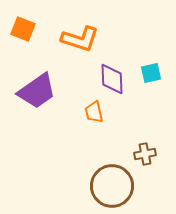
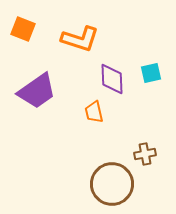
brown circle: moved 2 px up
